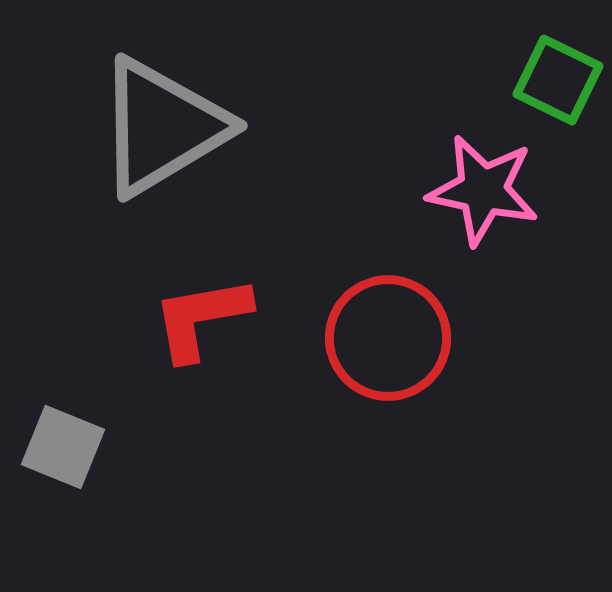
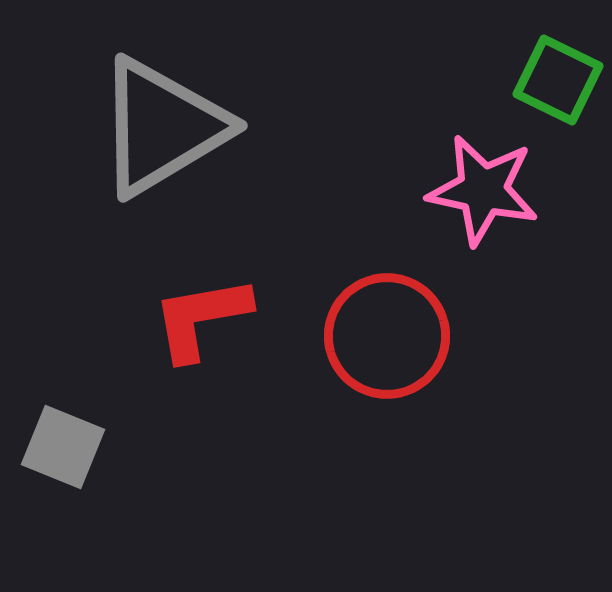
red circle: moved 1 px left, 2 px up
